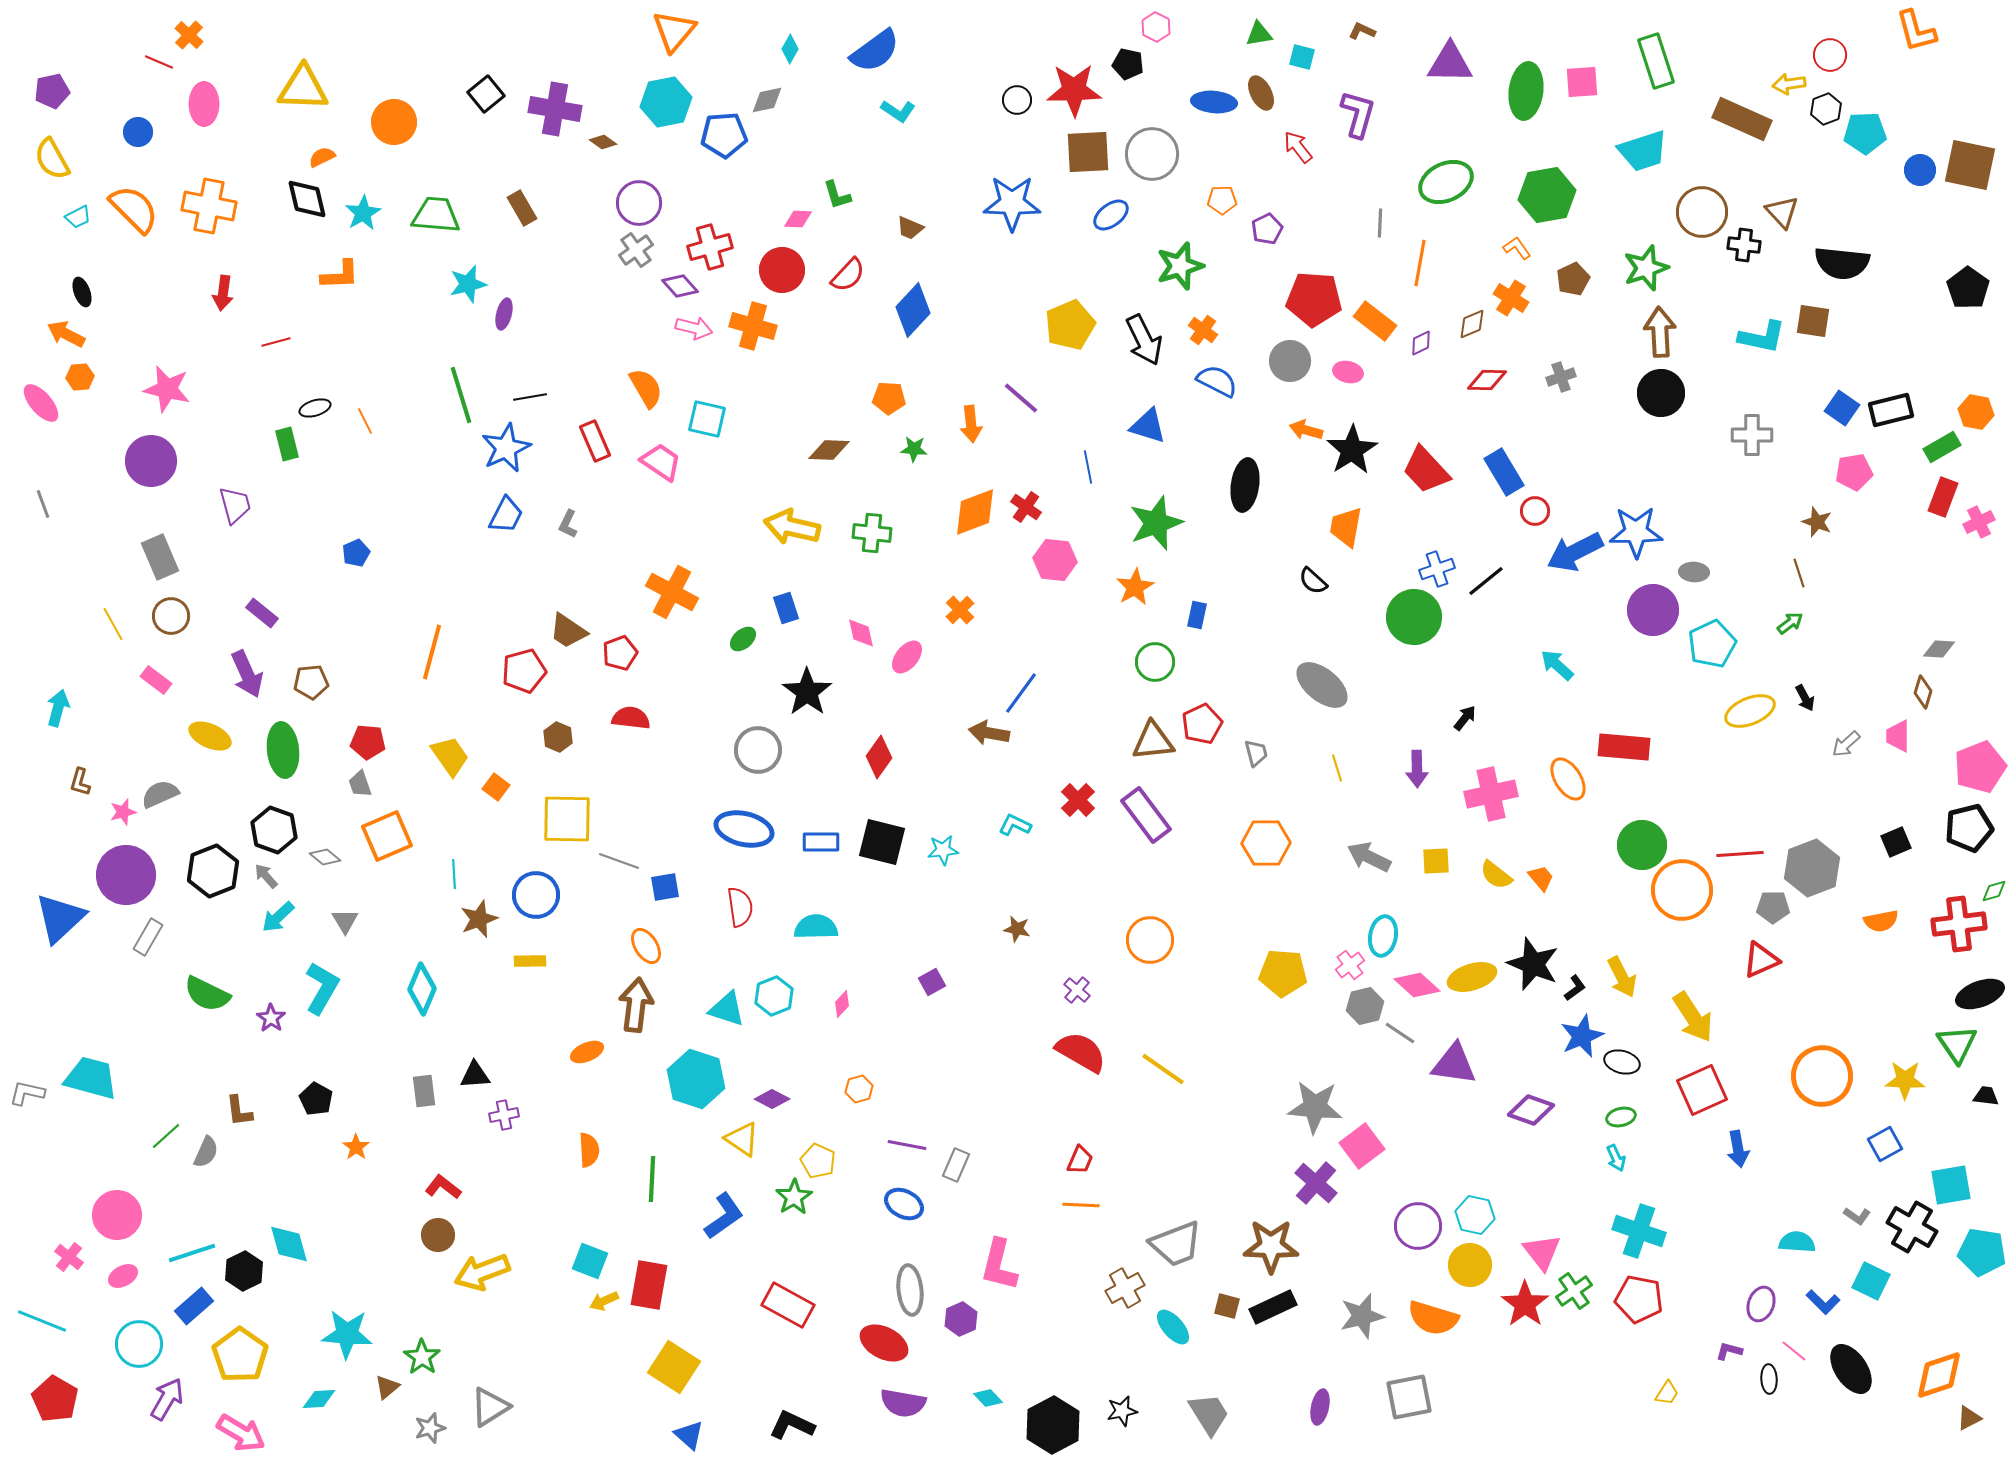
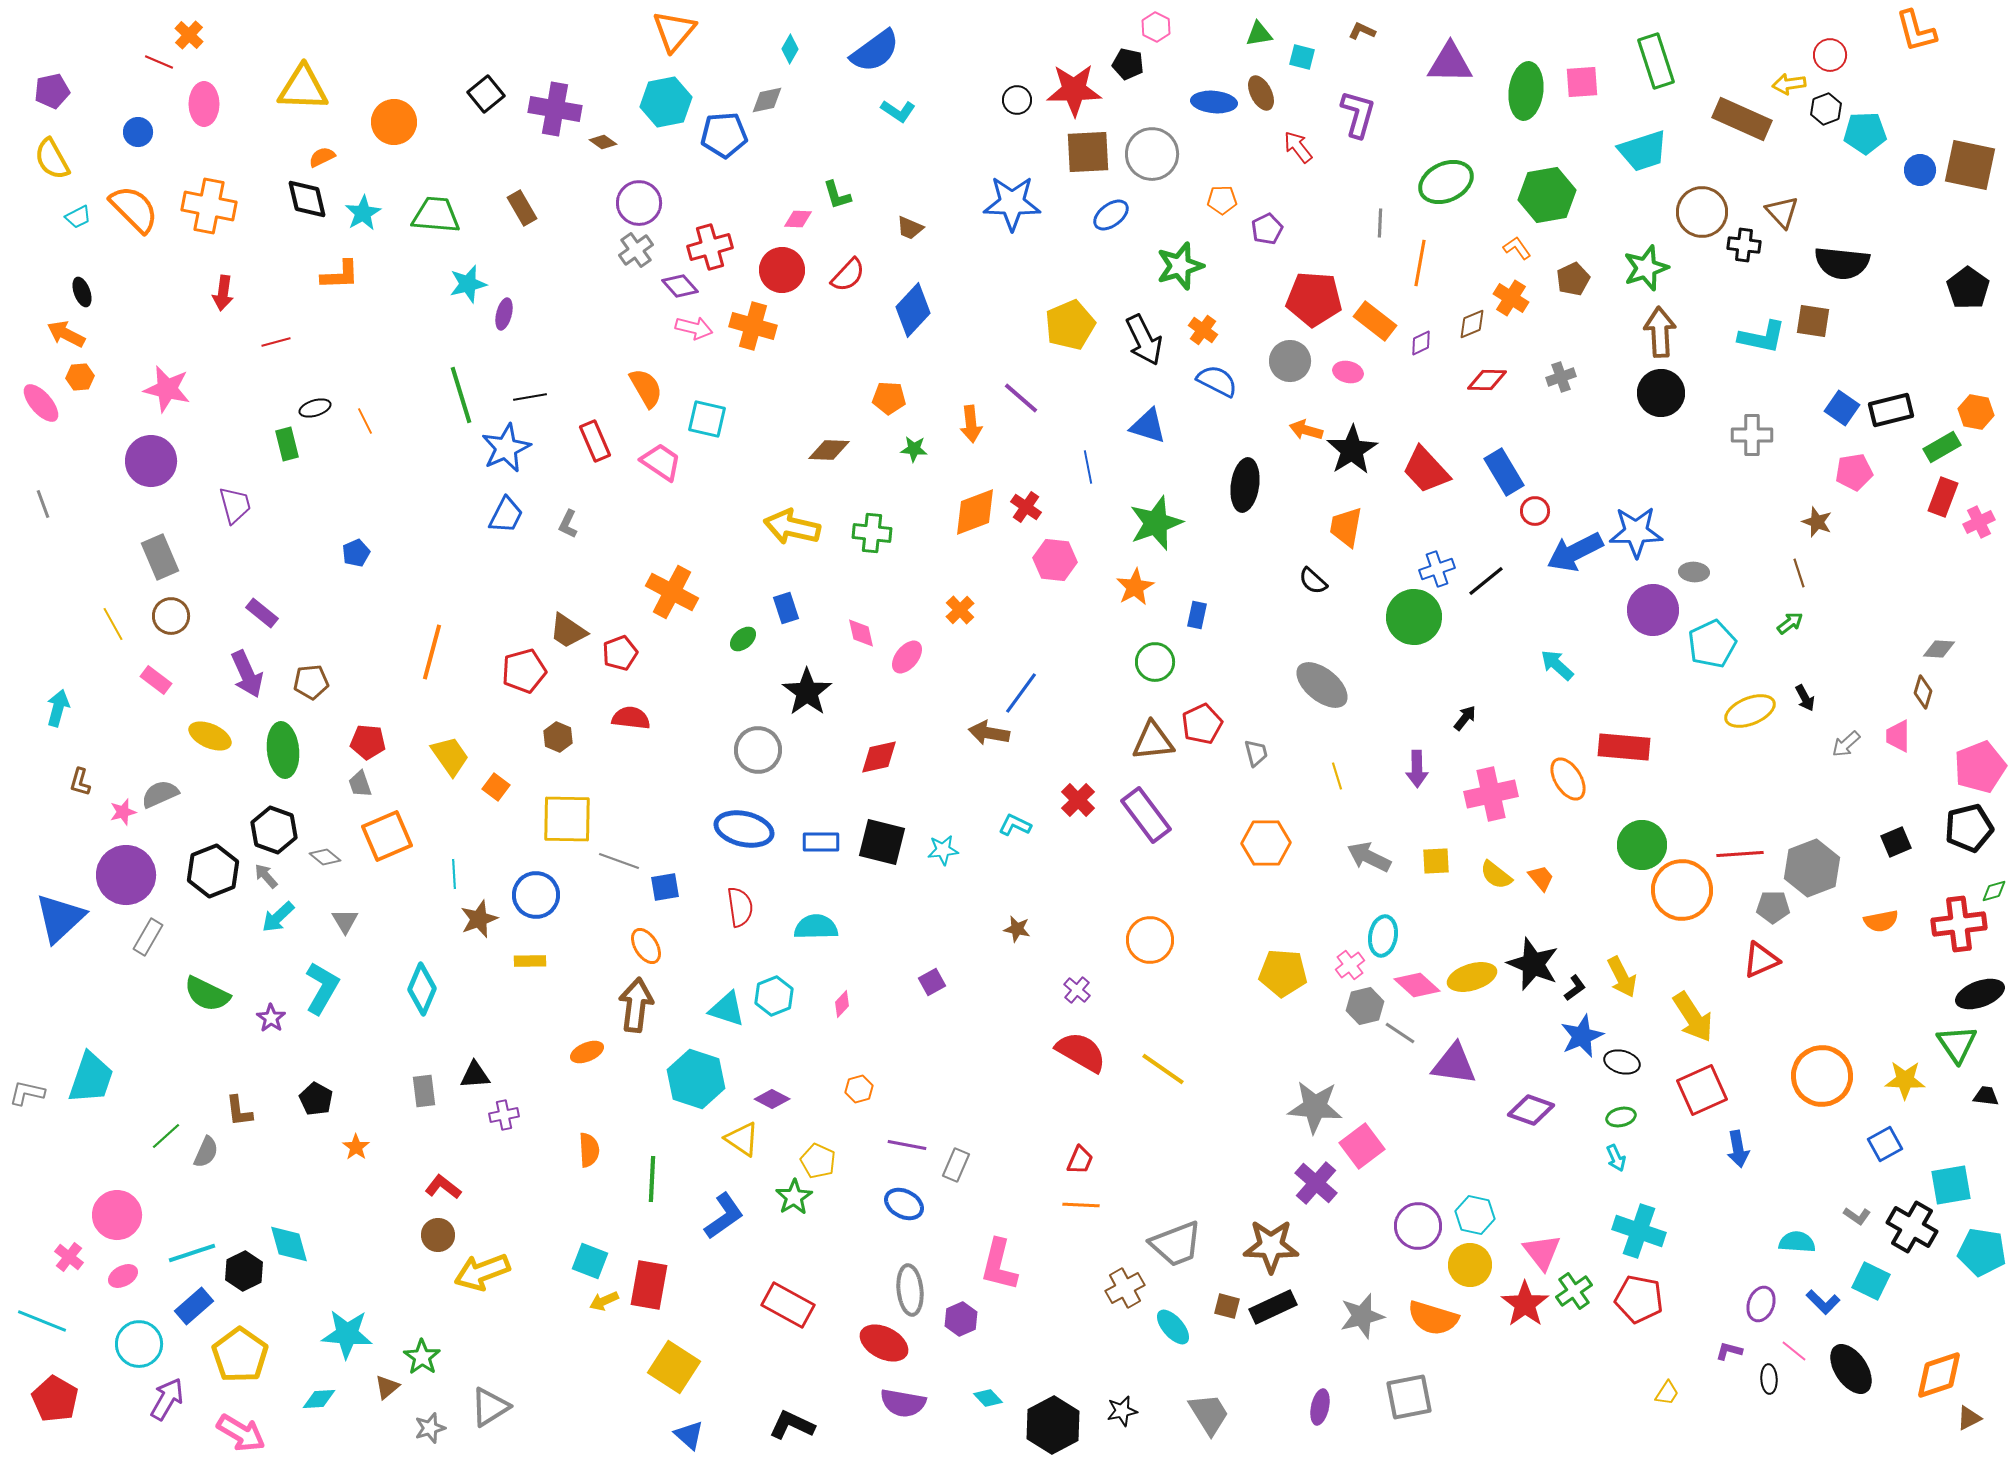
red diamond at (879, 757): rotated 42 degrees clockwise
yellow line at (1337, 768): moved 8 px down
cyan trapezoid at (91, 1078): rotated 94 degrees clockwise
